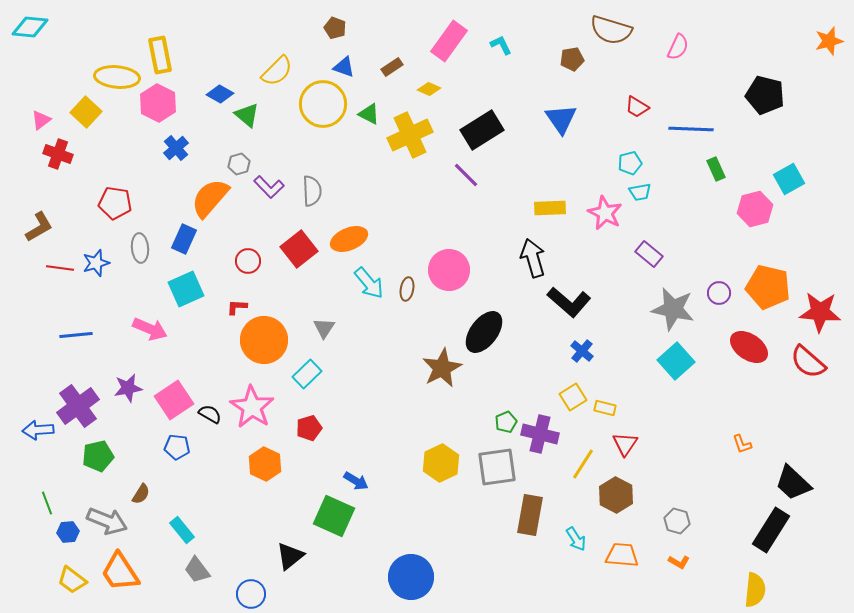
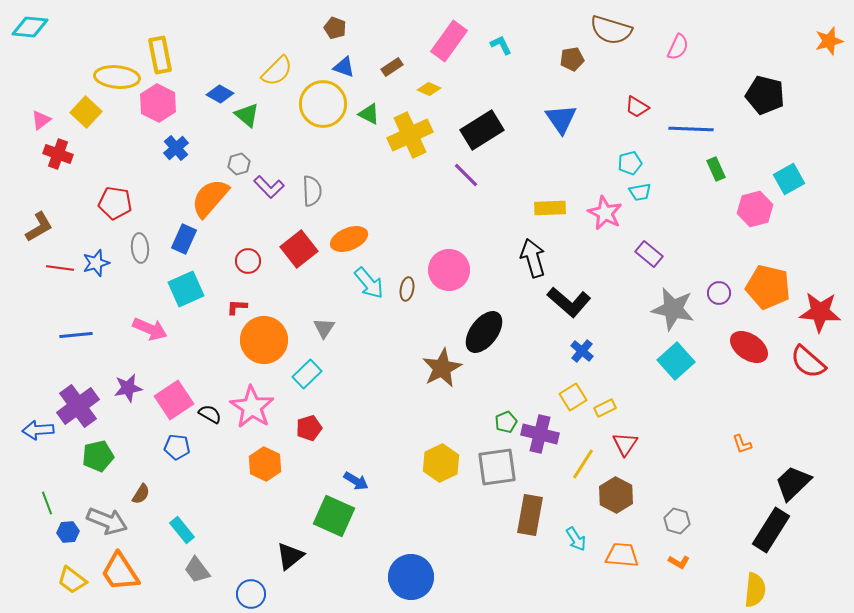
yellow rectangle at (605, 408): rotated 40 degrees counterclockwise
black trapezoid at (793, 483): rotated 93 degrees clockwise
